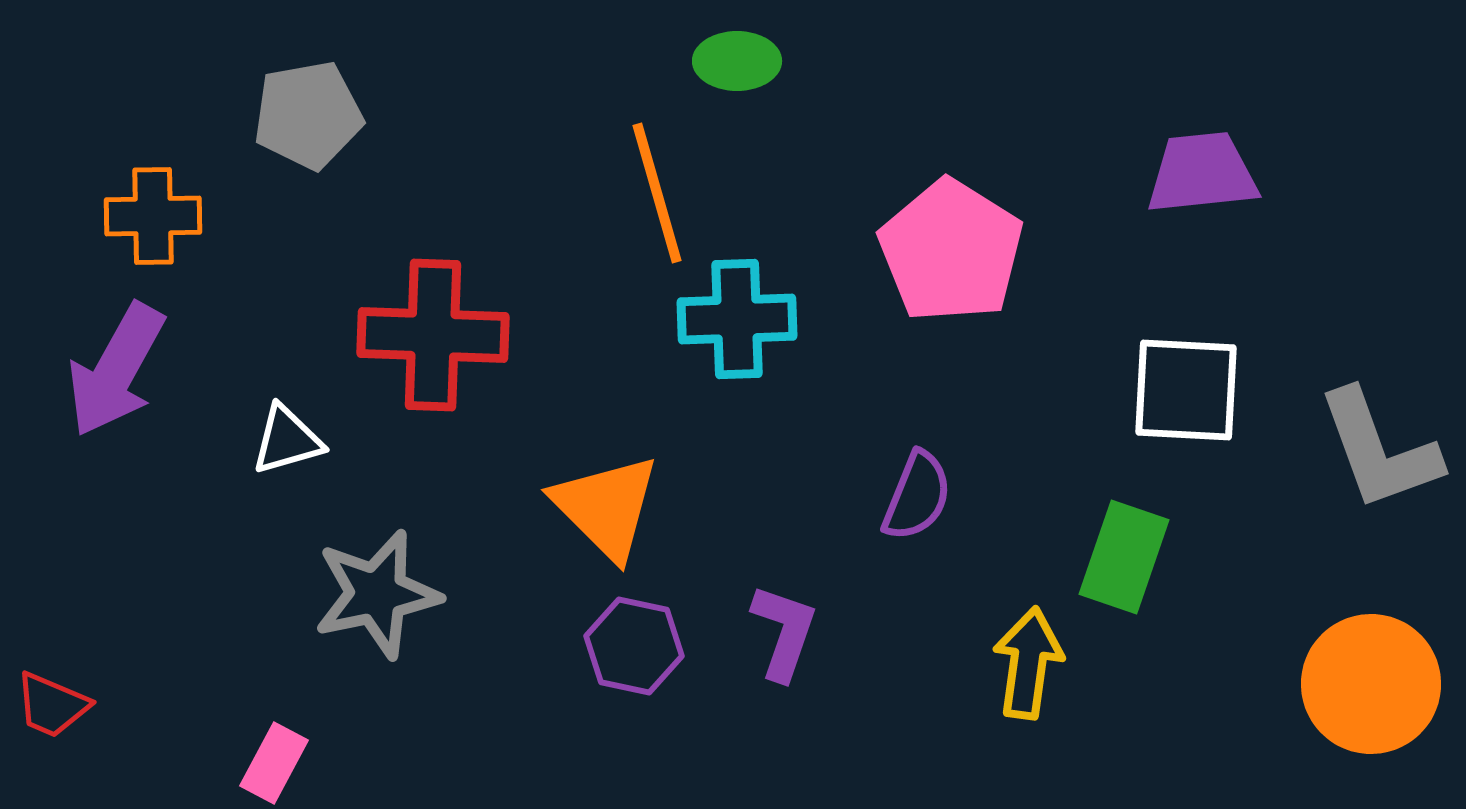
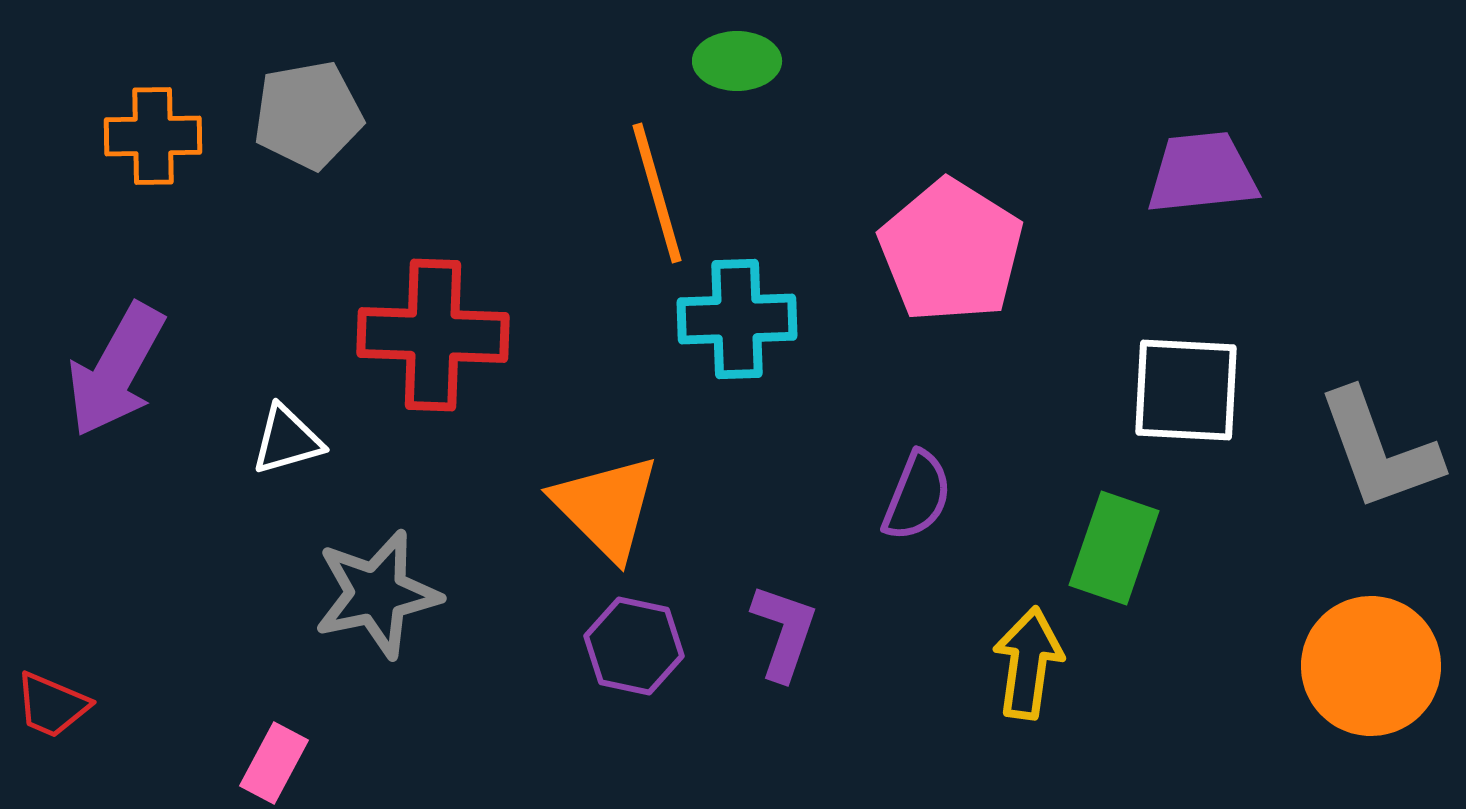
orange cross: moved 80 px up
green rectangle: moved 10 px left, 9 px up
orange circle: moved 18 px up
